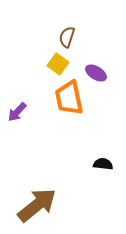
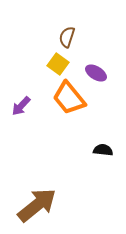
orange trapezoid: rotated 27 degrees counterclockwise
purple arrow: moved 4 px right, 6 px up
black semicircle: moved 14 px up
